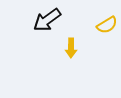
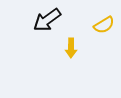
yellow semicircle: moved 3 px left
